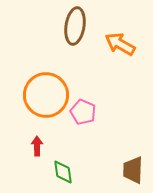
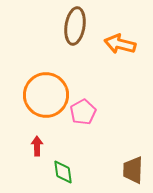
orange arrow: rotated 16 degrees counterclockwise
pink pentagon: rotated 20 degrees clockwise
